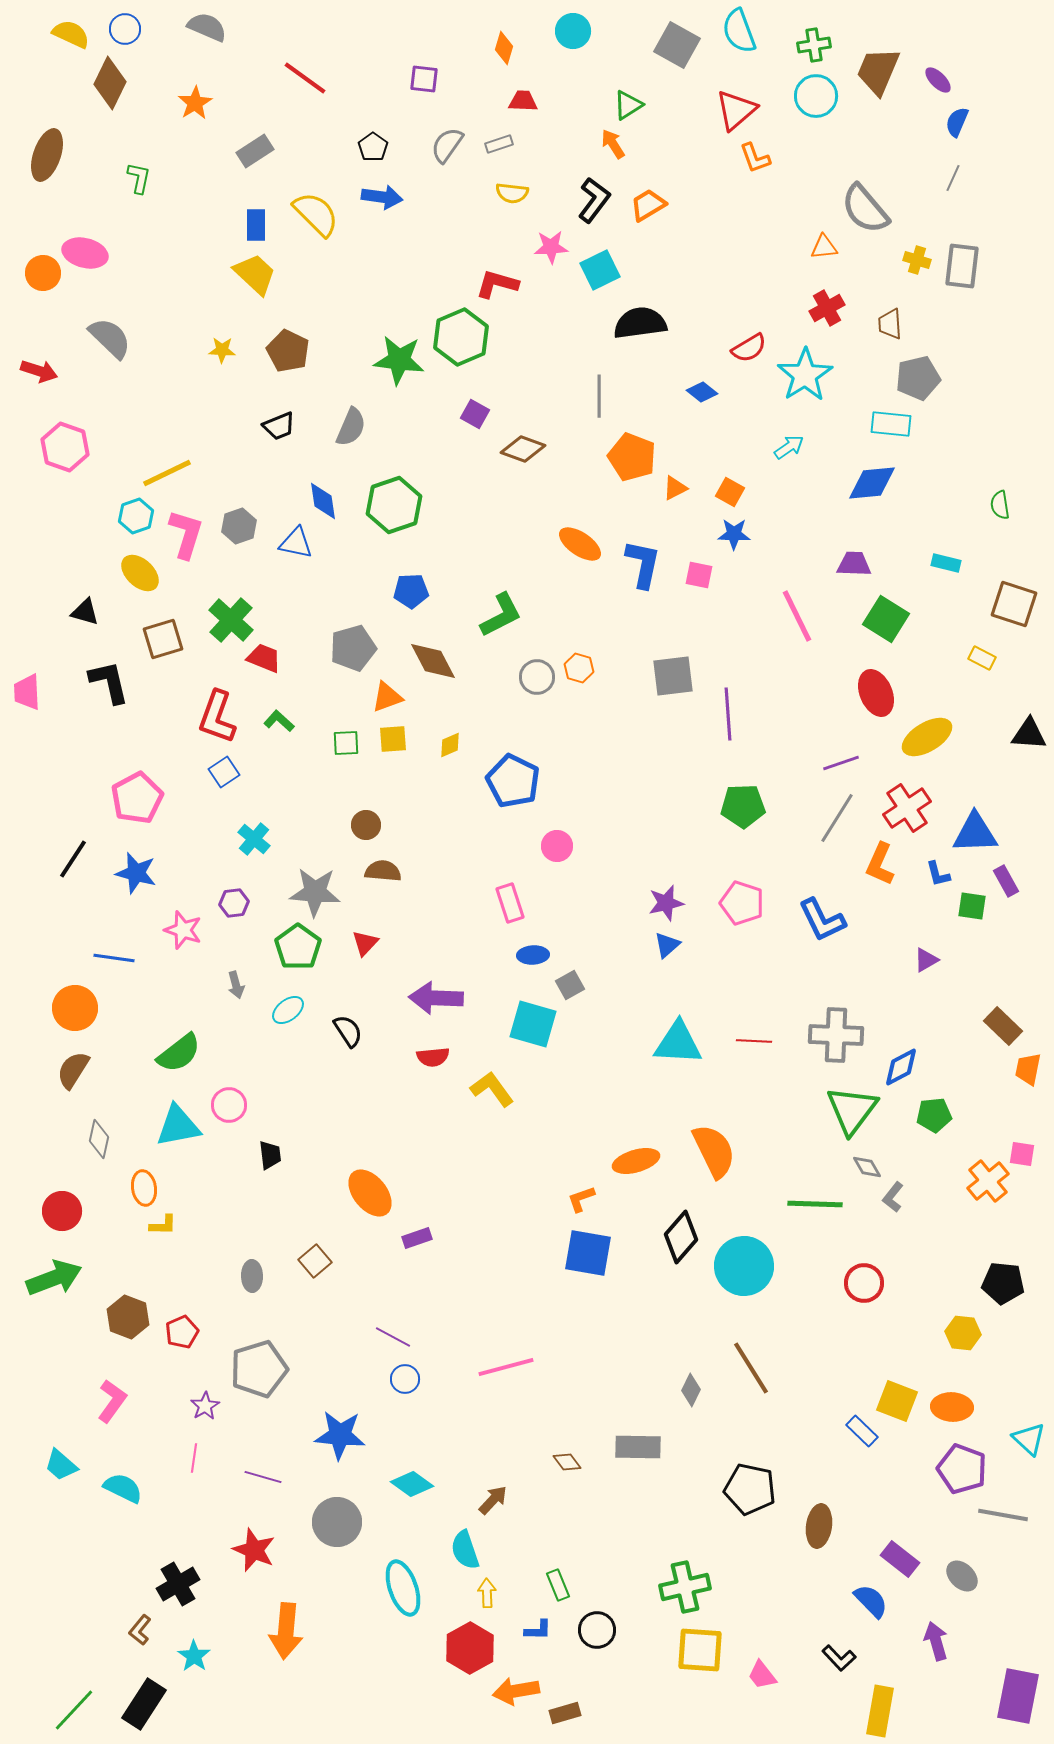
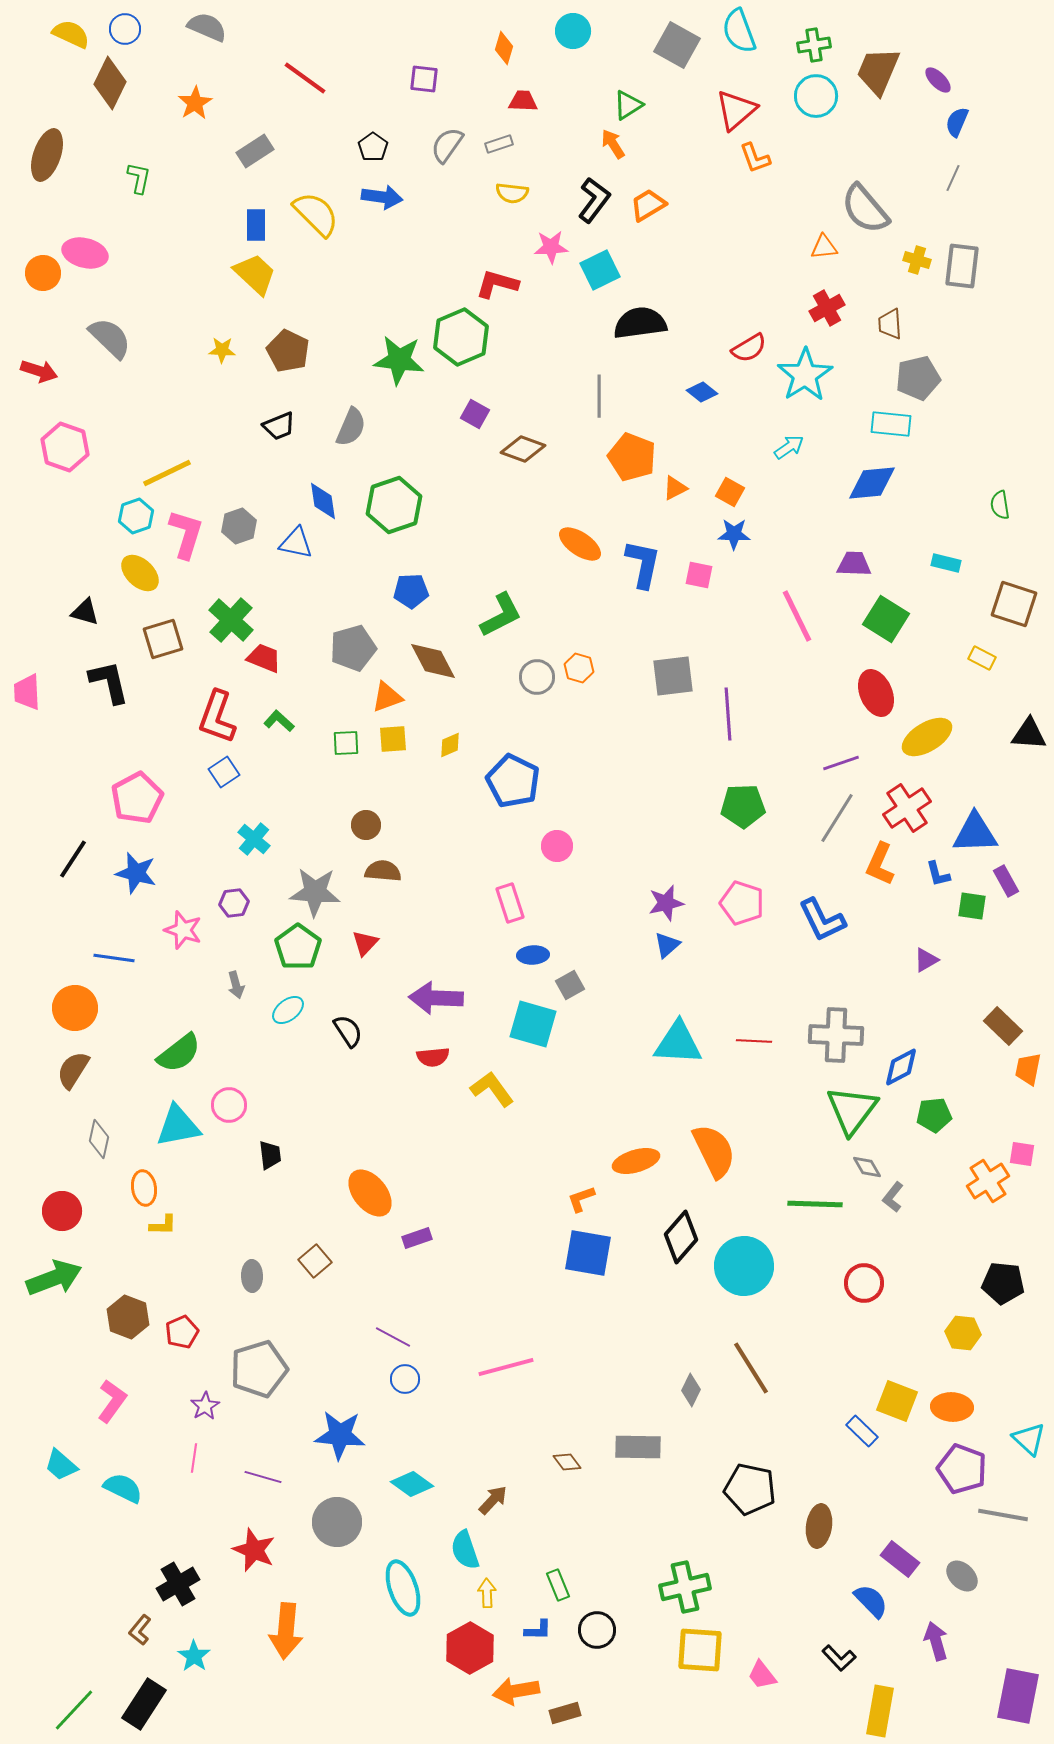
orange cross at (988, 1181): rotated 6 degrees clockwise
